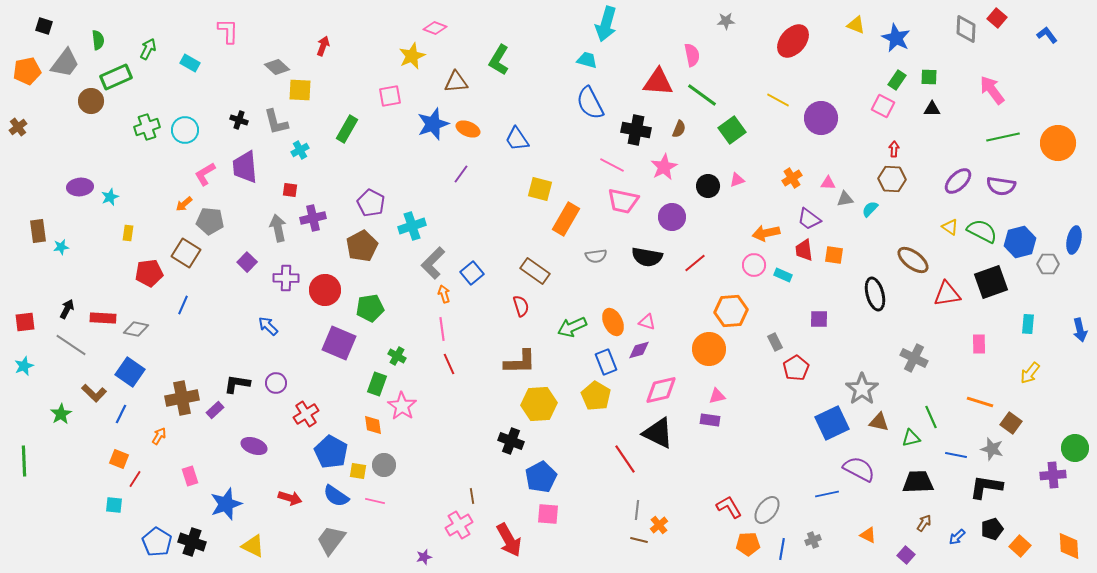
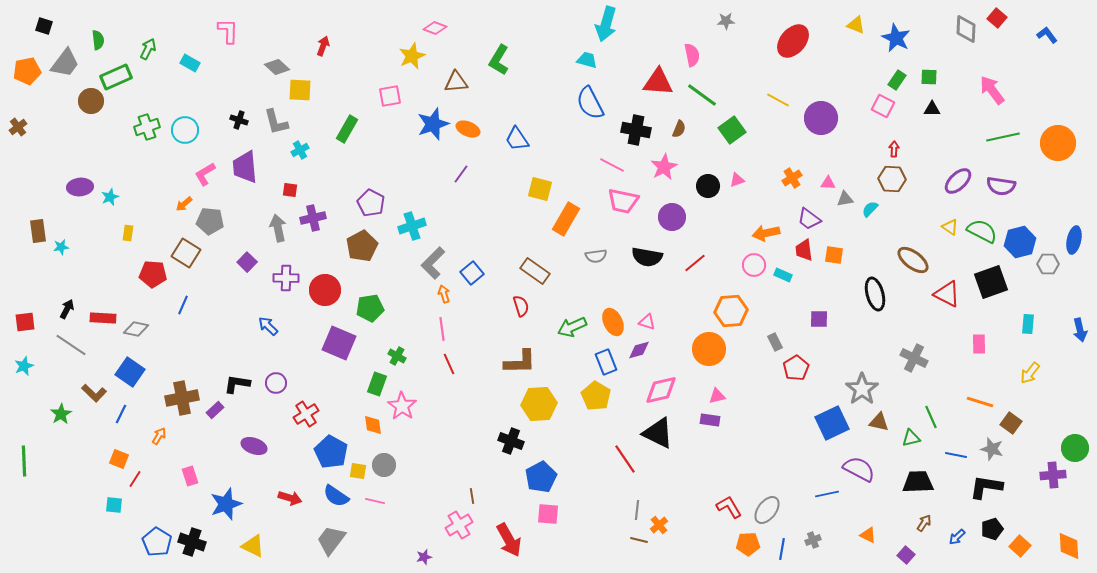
red pentagon at (149, 273): moved 4 px right, 1 px down; rotated 12 degrees clockwise
red triangle at (947, 294): rotated 36 degrees clockwise
